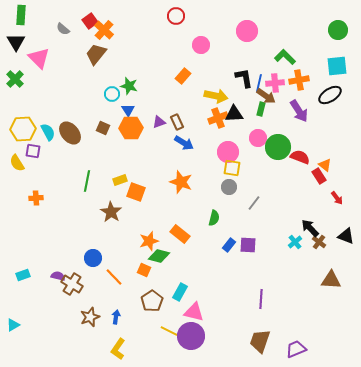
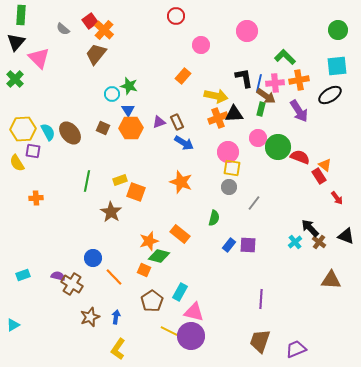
black triangle at (16, 42): rotated 12 degrees clockwise
